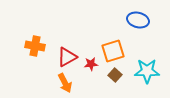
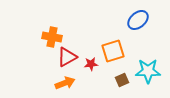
blue ellipse: rotated 55 degrees counterclockwise
orange cross: moved 17 px right, 9 px up
cyan star: moved 1 px right
brown square: moved 7 px right, 5 px down; rotated 24 degrees clockwise
orange arrow: rotated 84 degrees counterclockwise
